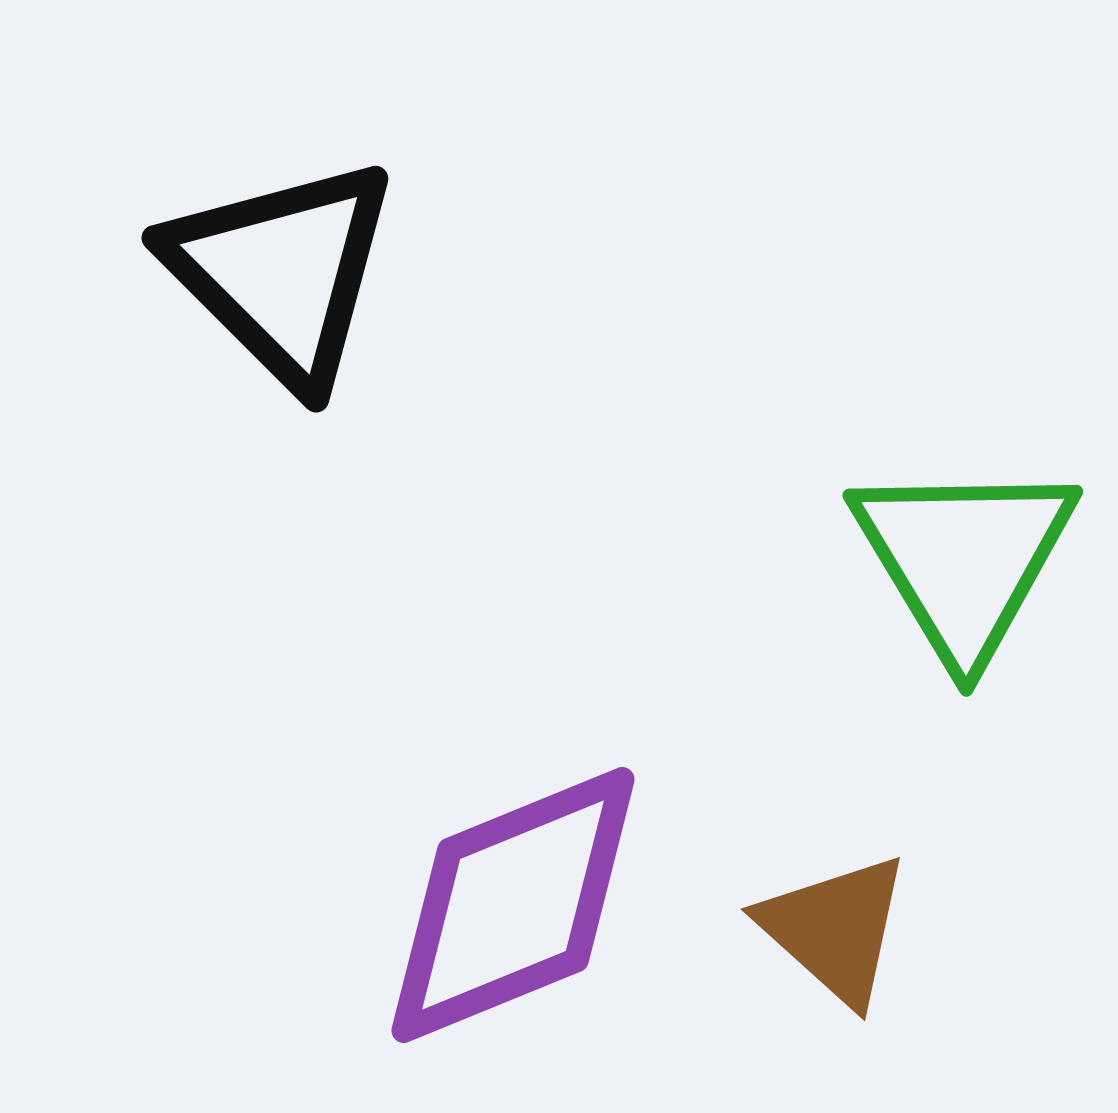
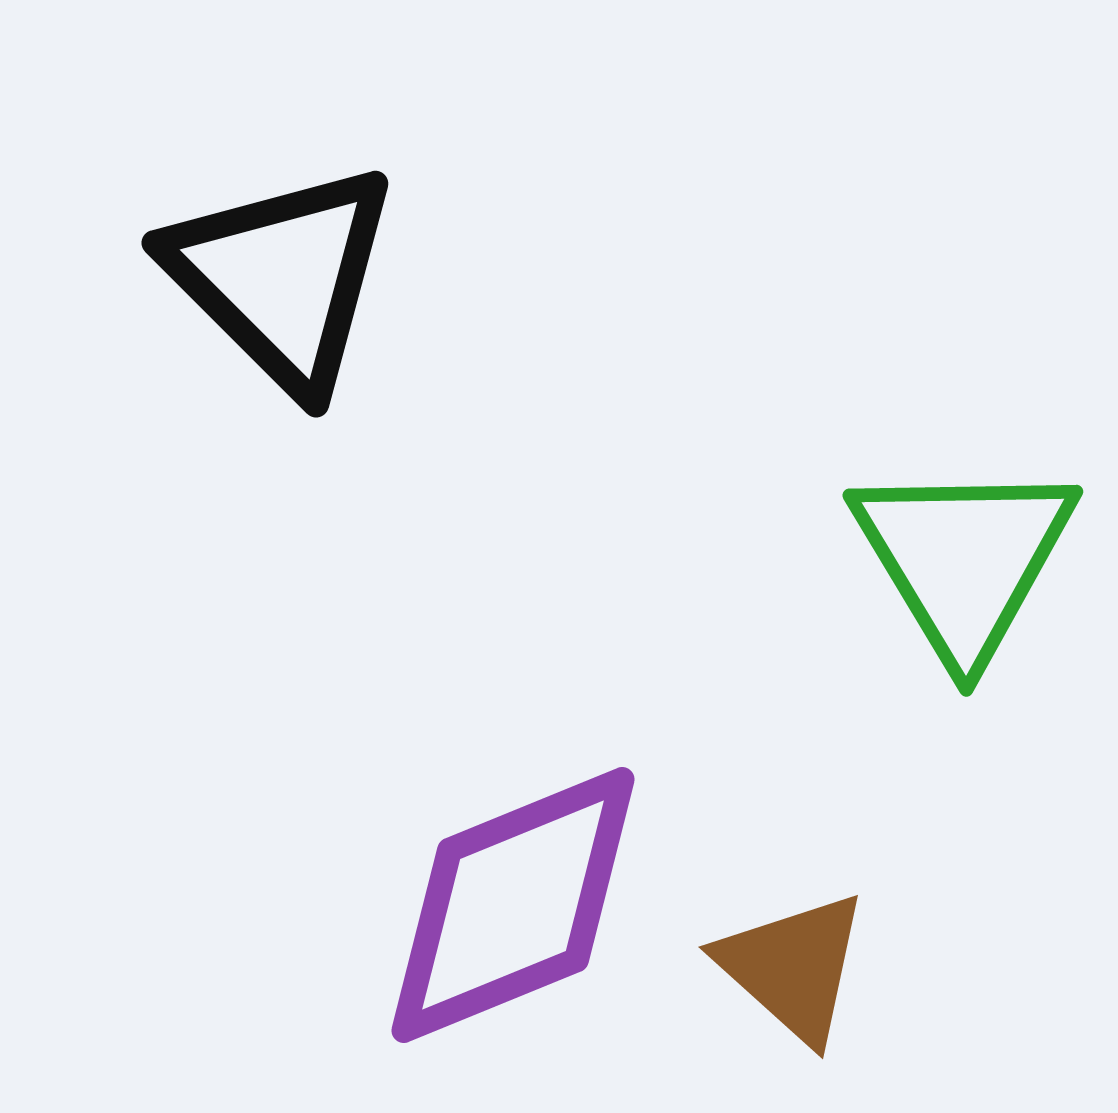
black triangle: moved 5 px down
brown triangle: moved 42 px left, 38 px down
